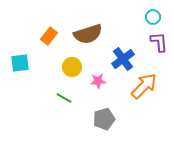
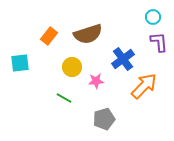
pink star: moved 2 px left
